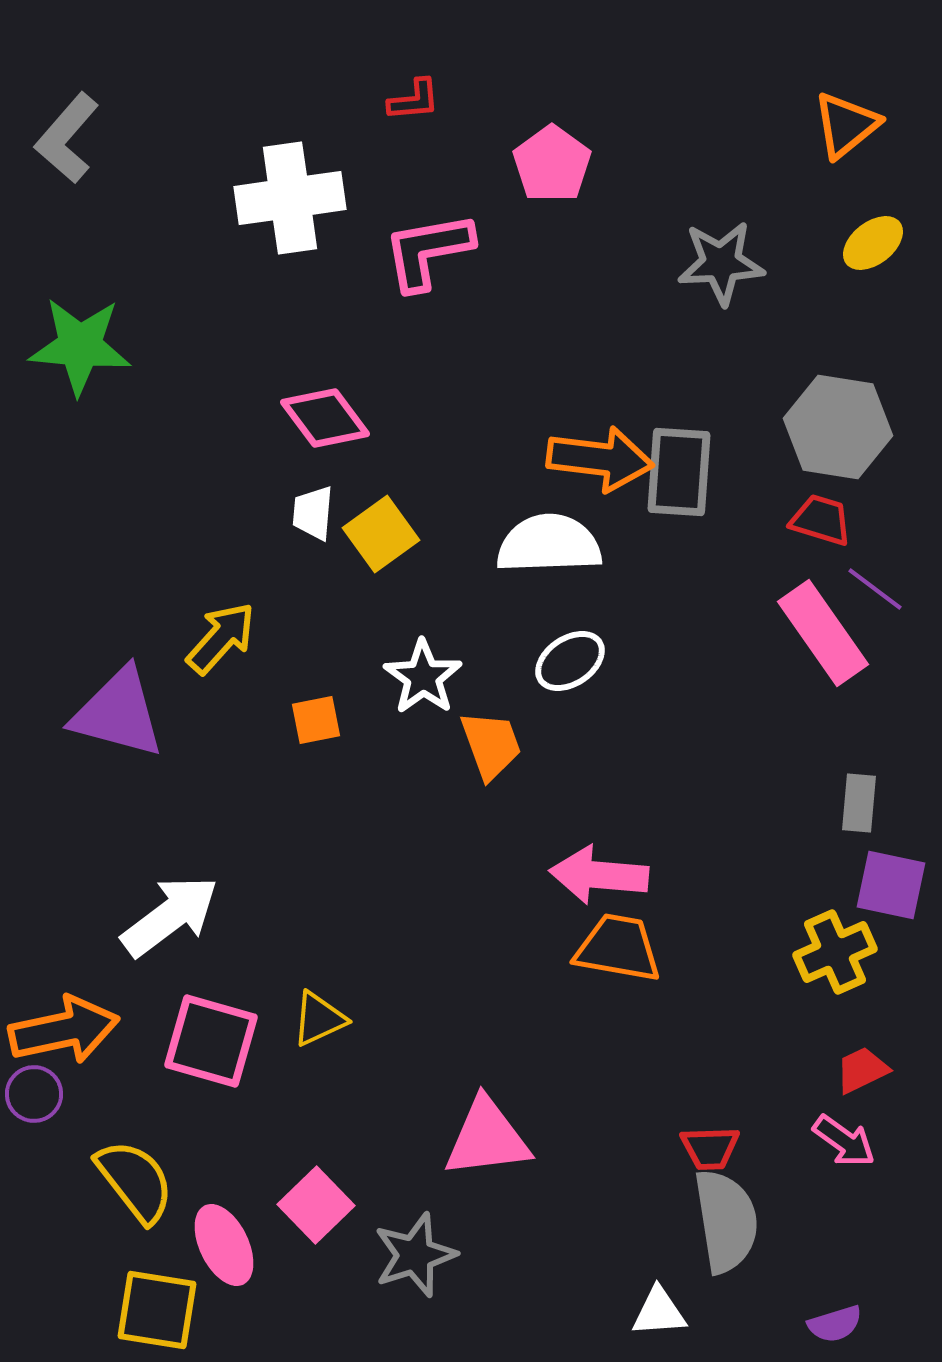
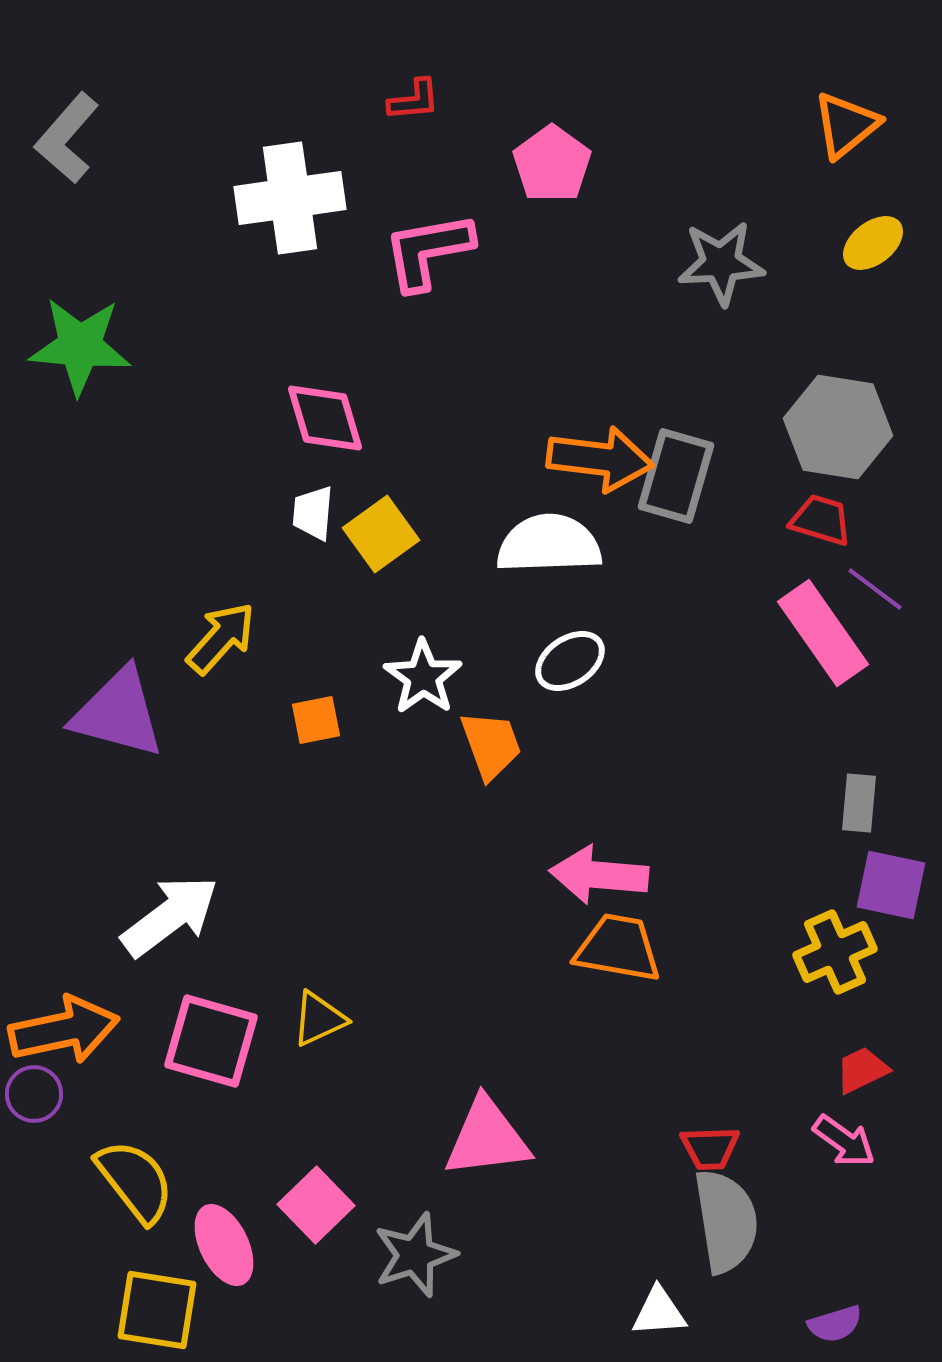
pink diamond at (325, 418): rotated 20 degrees clockwise
gray rectangle at (679, 472): moved 3 px left, 4 px down; rotated 12 degrees clockwise
